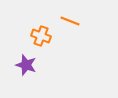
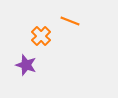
orange cross: rotated 24 degrees clockwise
